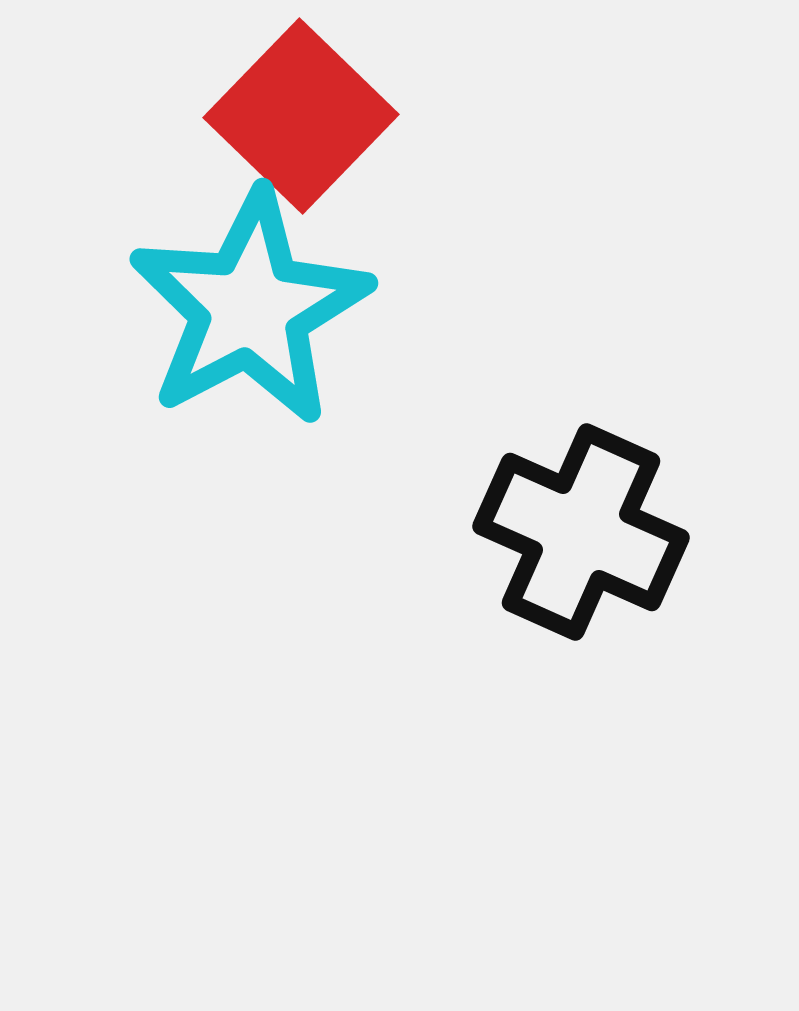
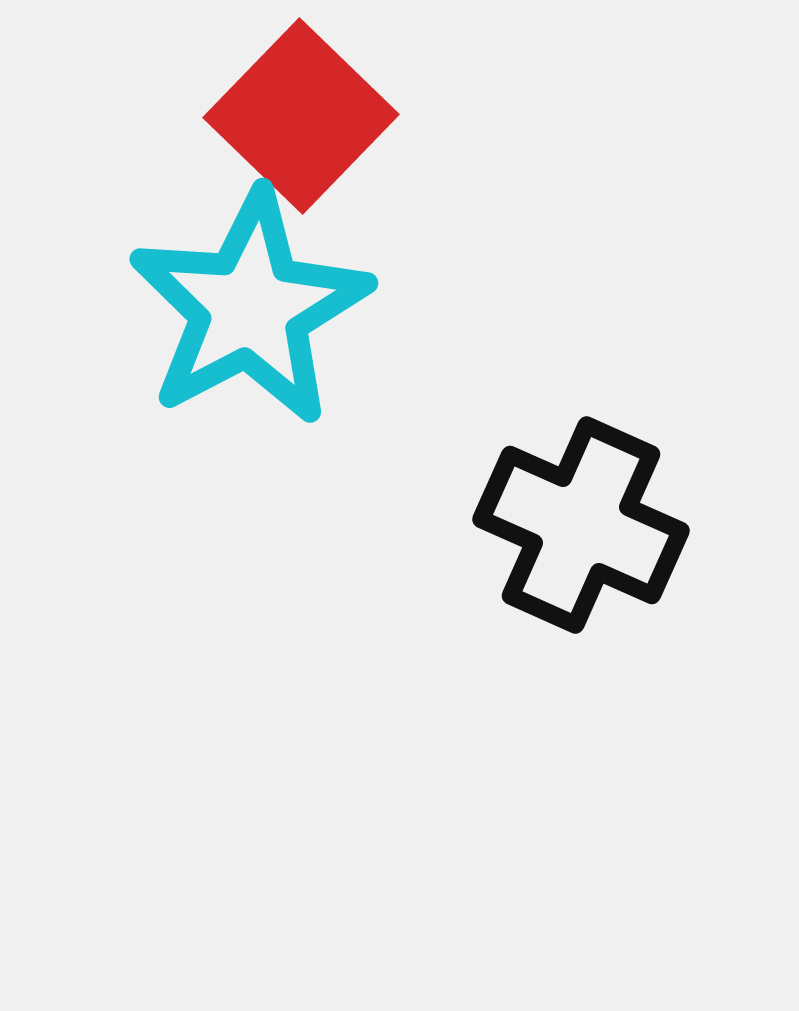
black cross: moved 7 px up
